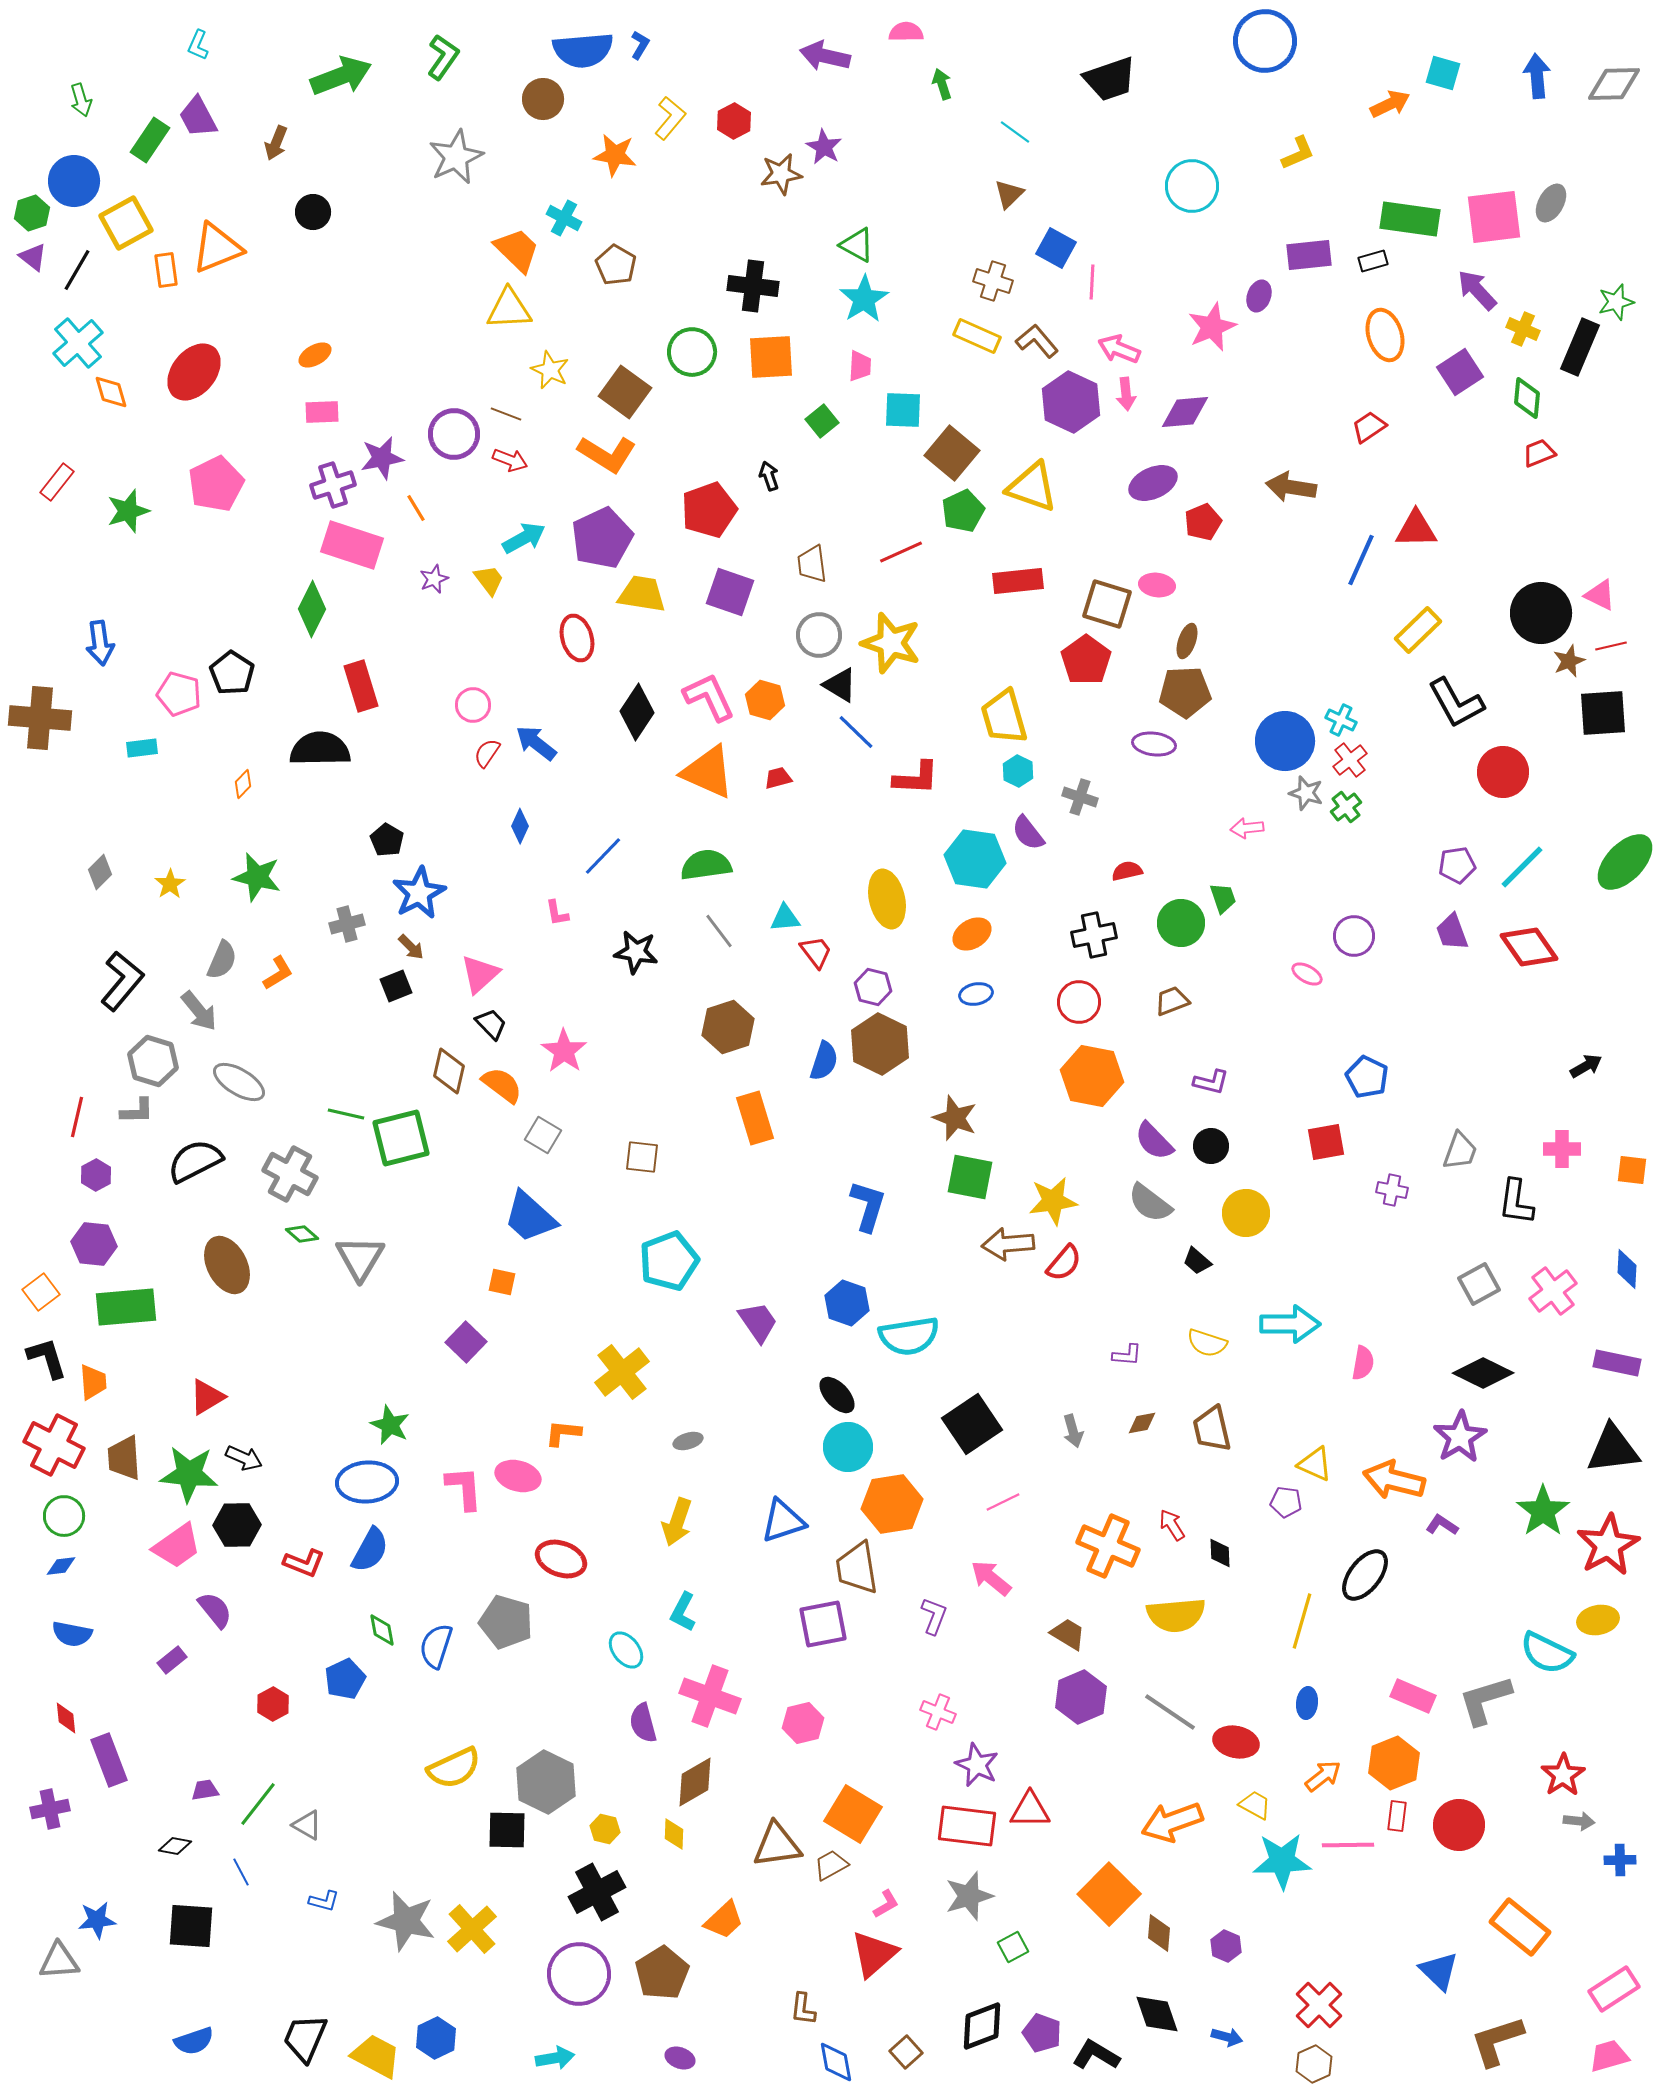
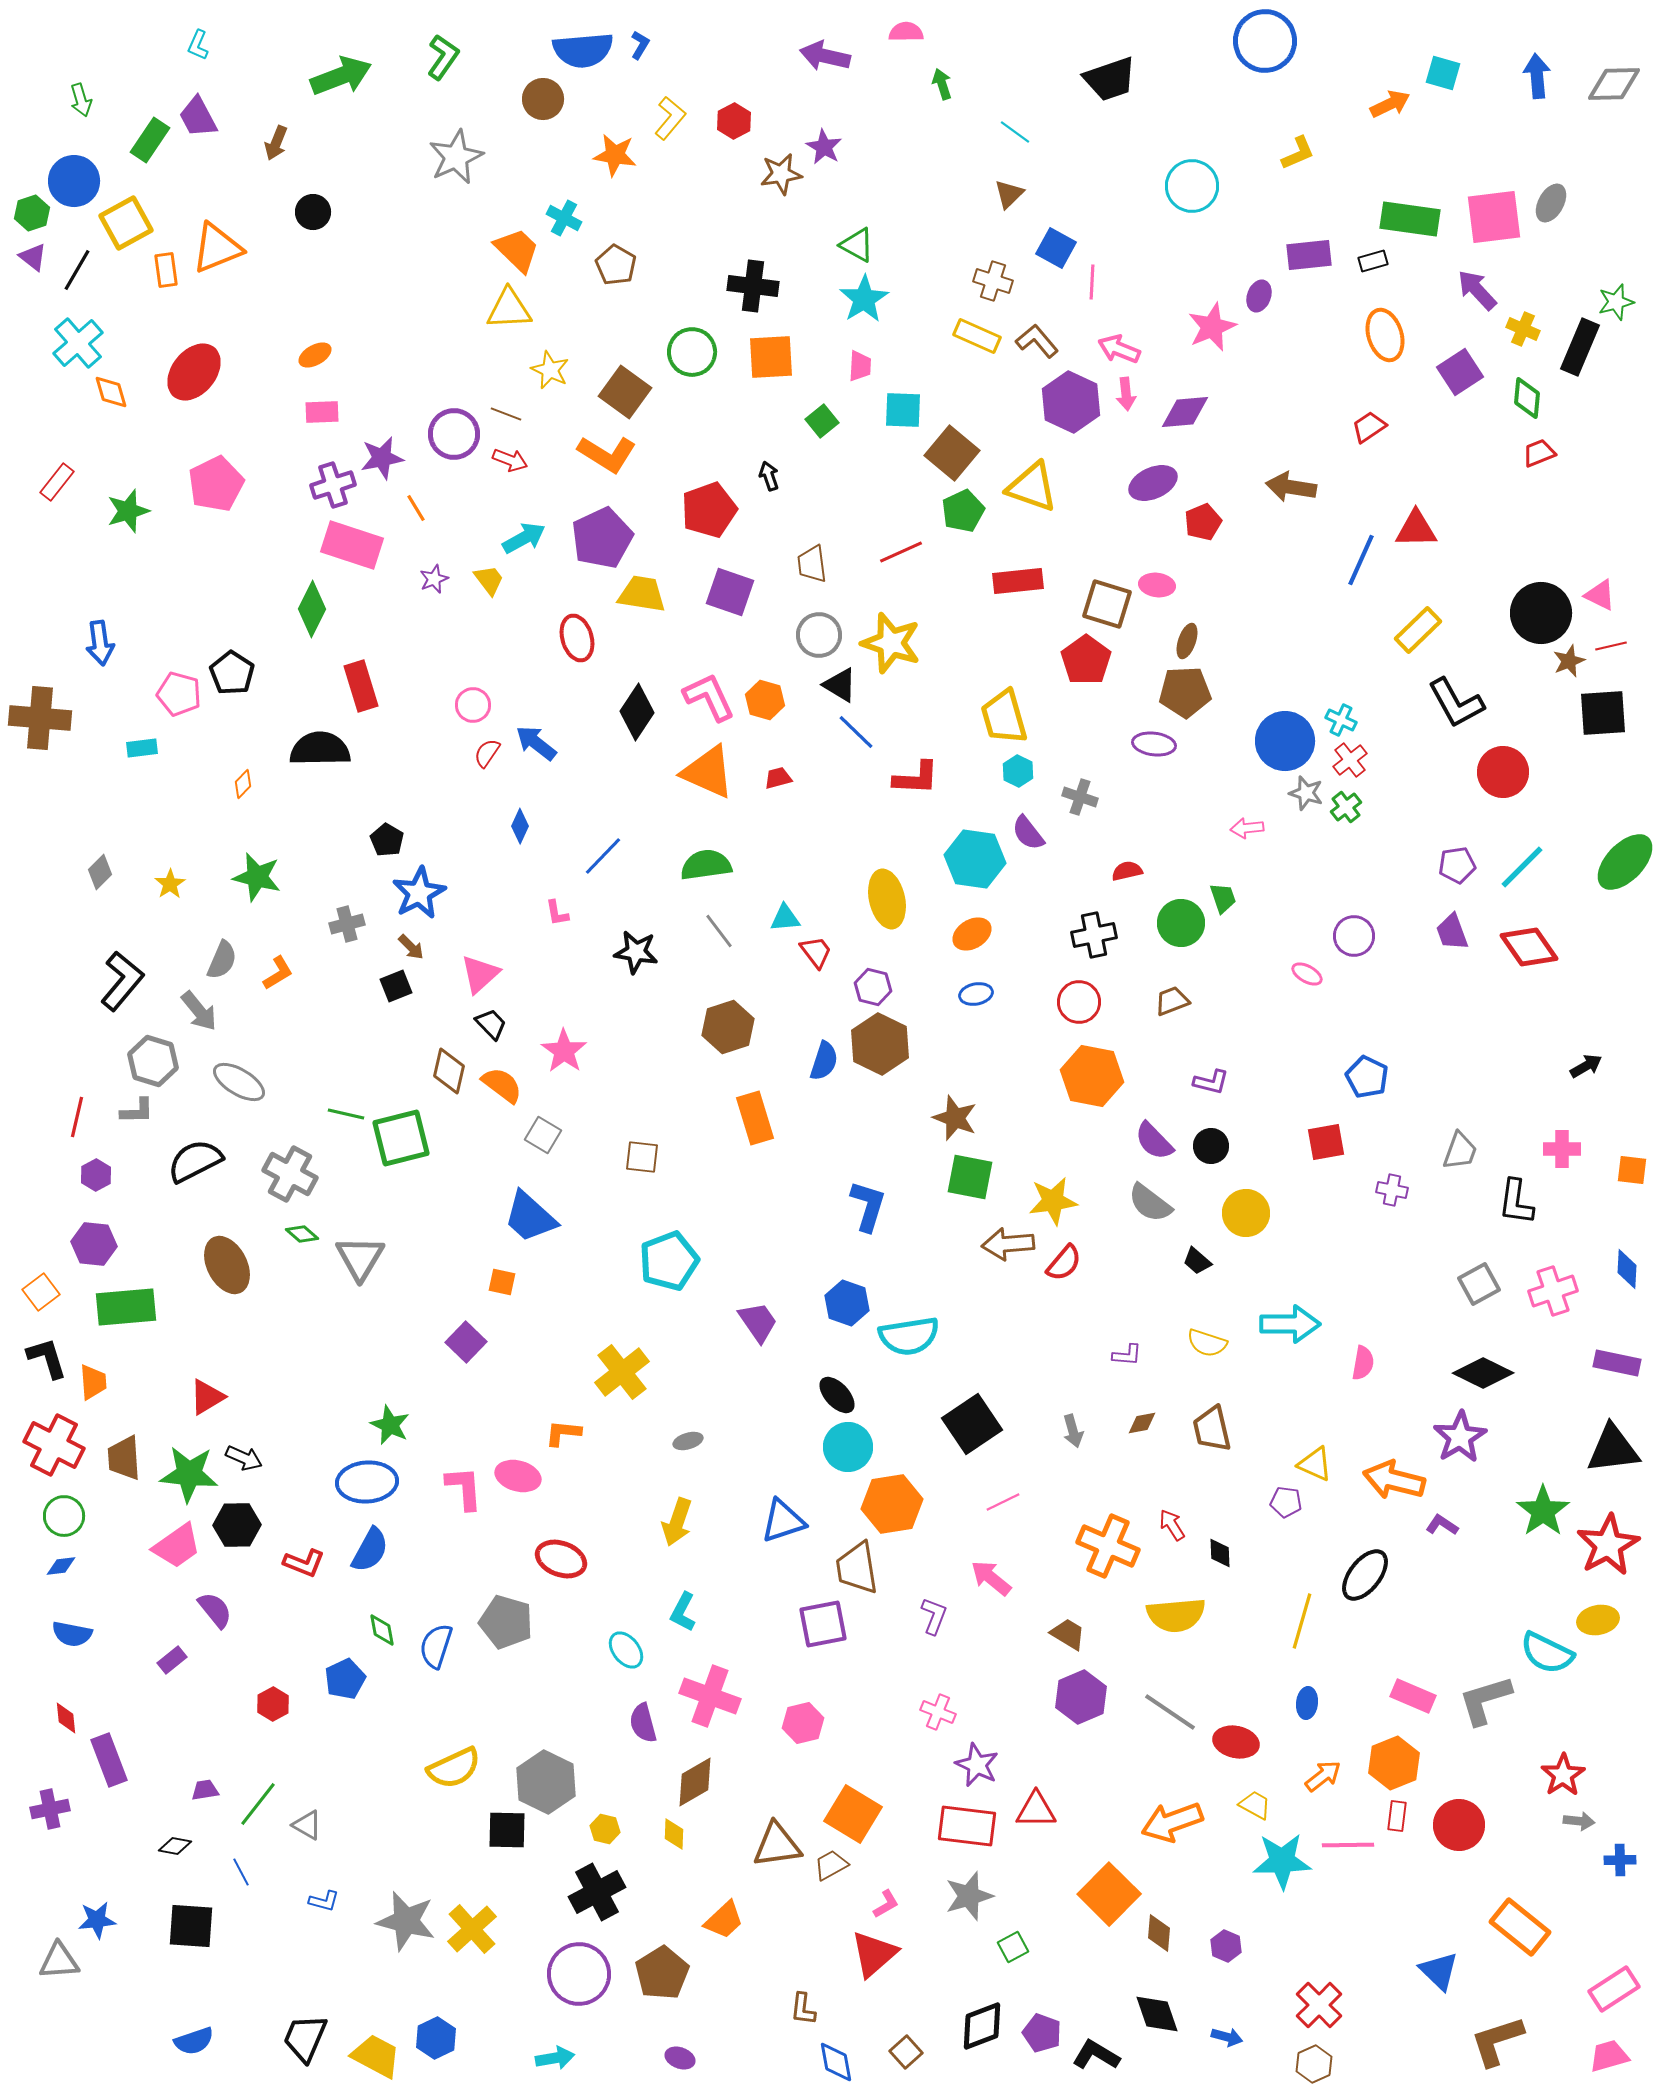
pink cross at (1553, 1291): rotated 18 degrees clockwise
red triangle at (1030, 1810): moved 6 px right
